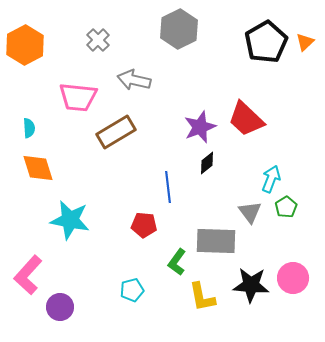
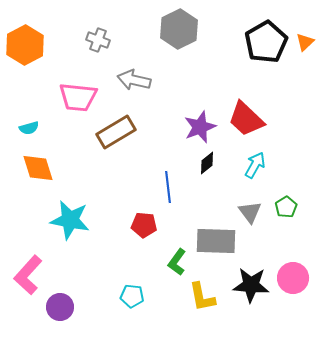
gray cross: rotated 25 degrees counterclockwise
cyan semicircle: rotated 78 degrees clockwise
cyan arrow: moved 16 px left, 14 px up; rotated 8 degrees clockwise
cyan pentagon: moved 6 px down; rotated 20 degrees clockwise
